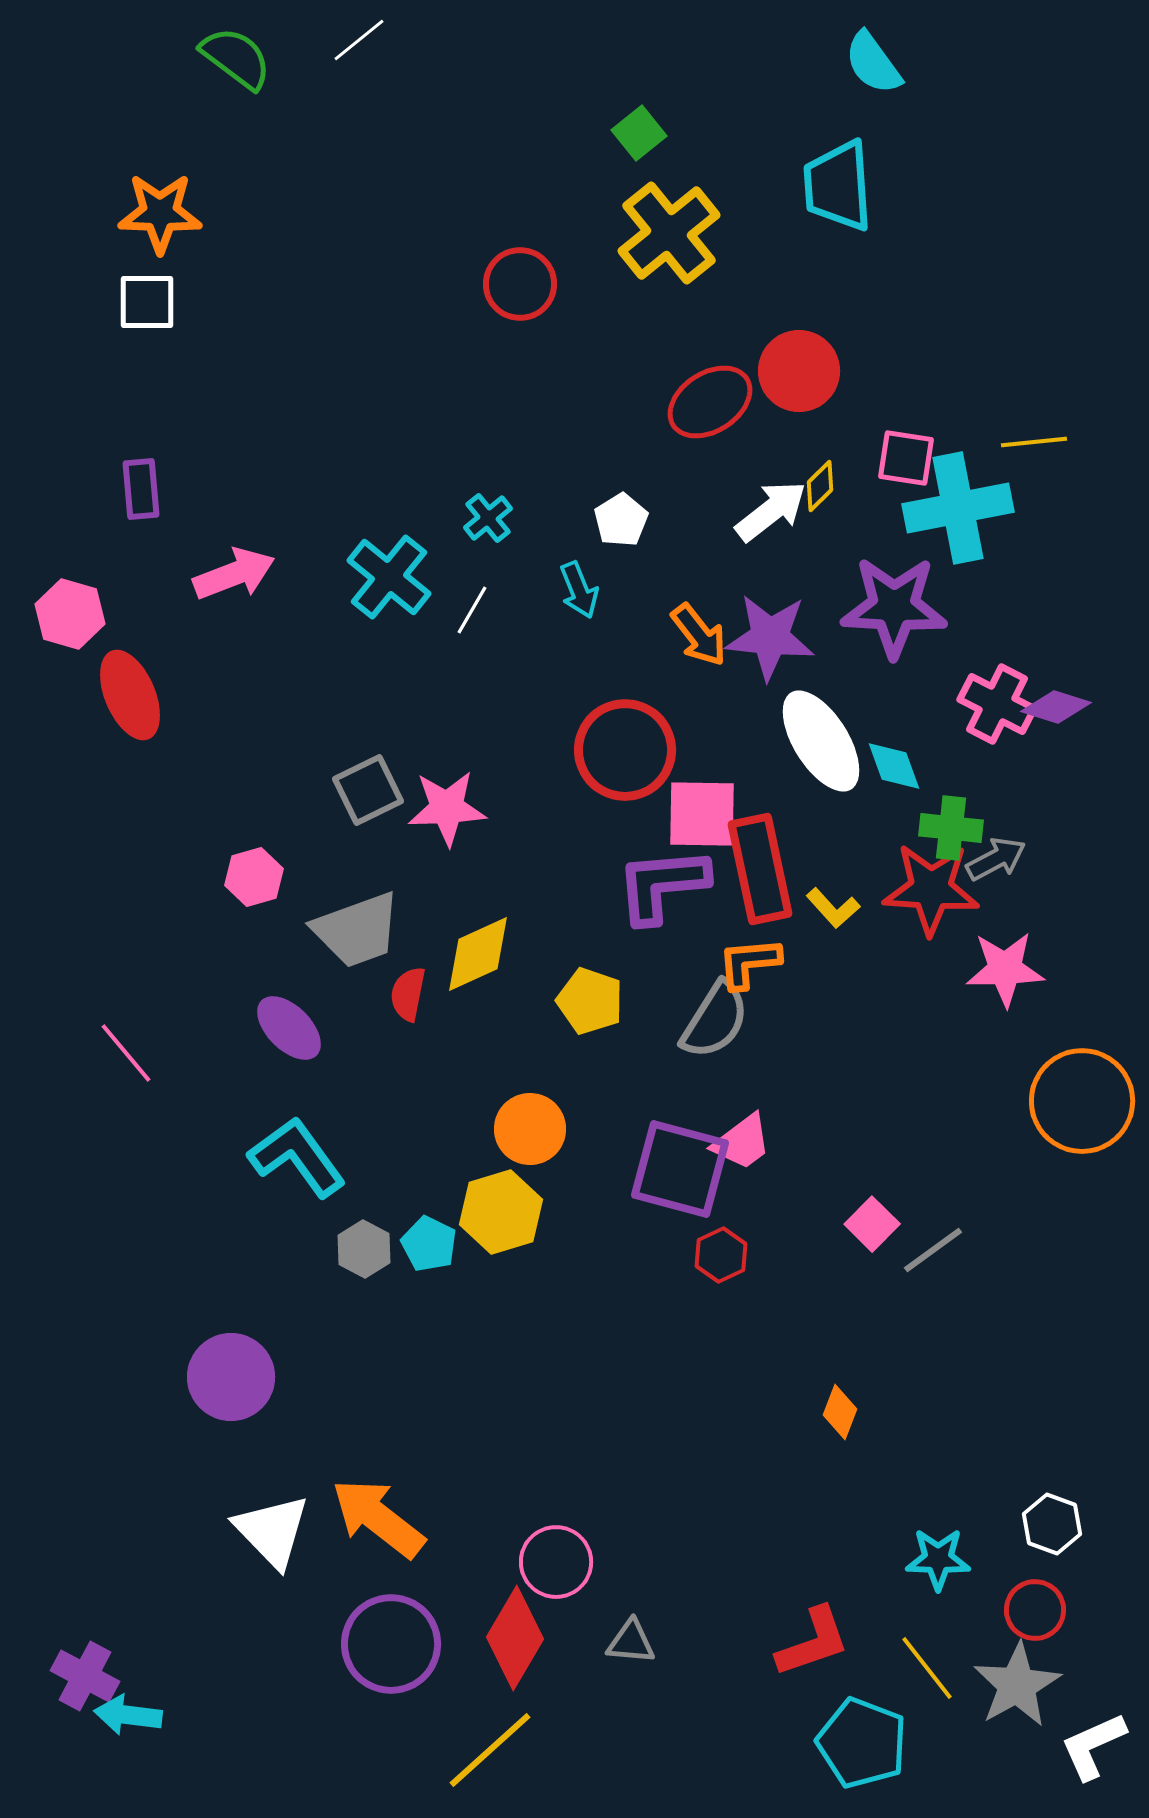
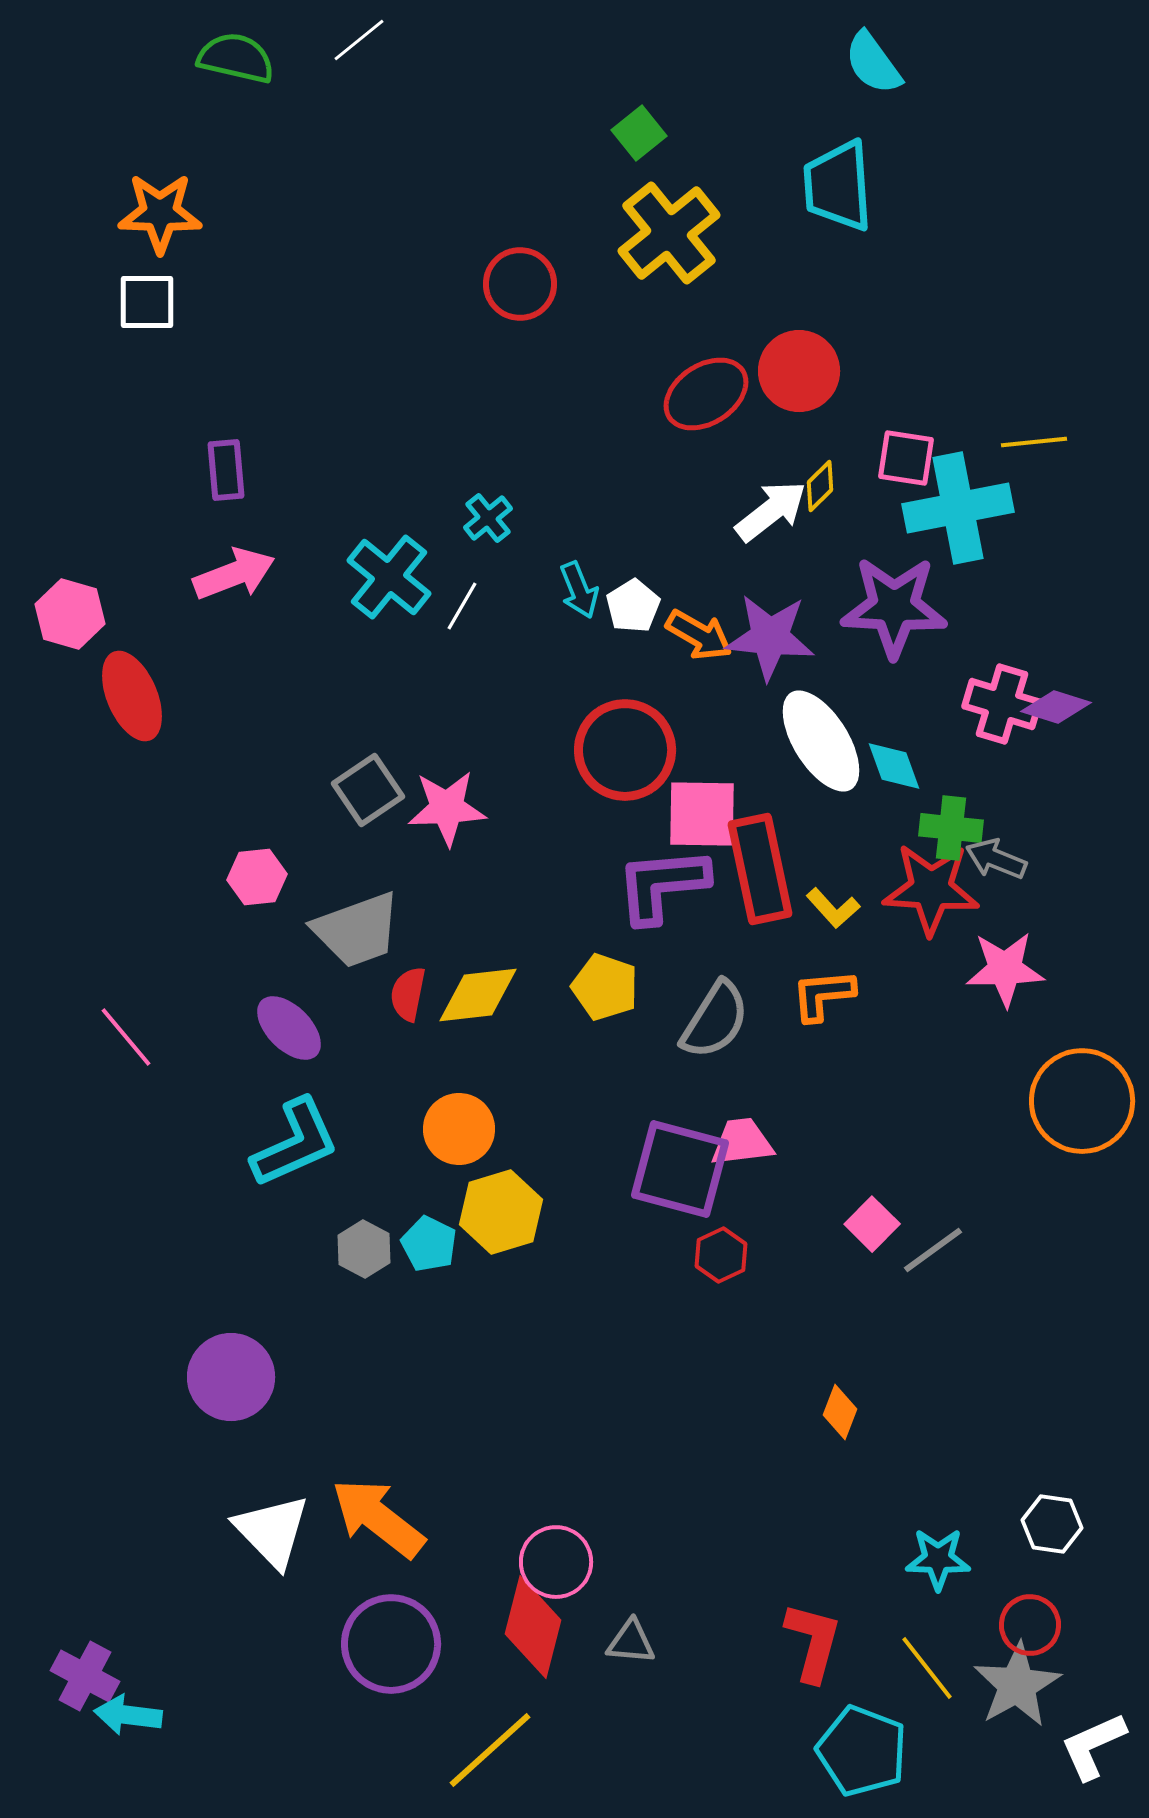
green semicircle at (236, 58): rotated 24 degrees counterclockwise
red ellipse at (710, 402): moved 4 px left, 8 px up
purple rectangle at (141, 489): moved 85 px right, 19 px up
white pentagon at (621, 520): moved 12 px right, 86 px down
white line at (472, 610): moved 10 px left, 4 px up
orange arrow at (699, 635): rotated 22 degrees counterclockwise
red ellipse at (130, 695): moved 2 px right, 1 px down
pink cross at (997, 704): moved 5 px right; rotated 10 degrees counterclockwise
gray square at (368, 790): rotated 8 degrees counterclockwise
gray arrow at (996, 859): rotated 130 degrees counterclockwise
pink hexagon at (254, 877): moved 3 px right; rotated 10 degrees clockwise
yellow diamond at (478, 954): moved 41 px down; rotated 18 degrees clockwise
orange L-shape at (749, 963): moved 74 px right, 32 px down
yellow pentagon at (590, 1001): moved 15 px right, 14 px up
pink line at (126, 1053): moved 16 px up
orange circle at (530, 1129): moved 71 px left
pink trapezoid at (742, 1142): rotated 150 degrees counterclockwise
cyan L-shape at (297, 1157): moved 2 px left, 14 px up; rotated 102 degrees clockwise
white hexagon at (1052, 1524): rotated 12 degrees counterclockwise
red circle at (1035, 1610): moved 5 px left, 15 px down
red diamond at (515, 1638): moved 18 px right, 11 px up; rotated 16 degrees counterclockwise
red L-shape at (813, 1642): rotated 56 degrees counterclockwise
cyan pentagon at (862, 1743): moved 8 px down
